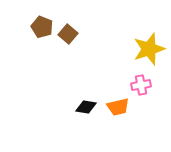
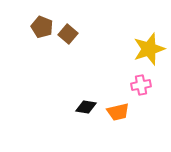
orange trapezoid: moved 5 px down
